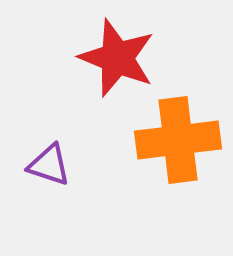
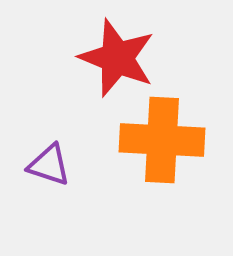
orange cross: moved 16 px left; rotated 10 degrees clockwise
